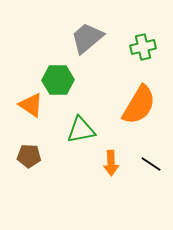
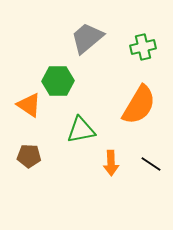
green hexagon: moved 1 px down
orange triangle: moved 2 px left
